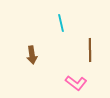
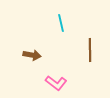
brown arrow: rotated 72 degrees counterclockwise
pink L-shape: moved 20 px left
